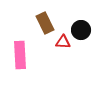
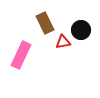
red triangle: rotated 14 degrees counterclockwise
pink rectangle: moved 1 px right; rotated 28 degrees clockwise
